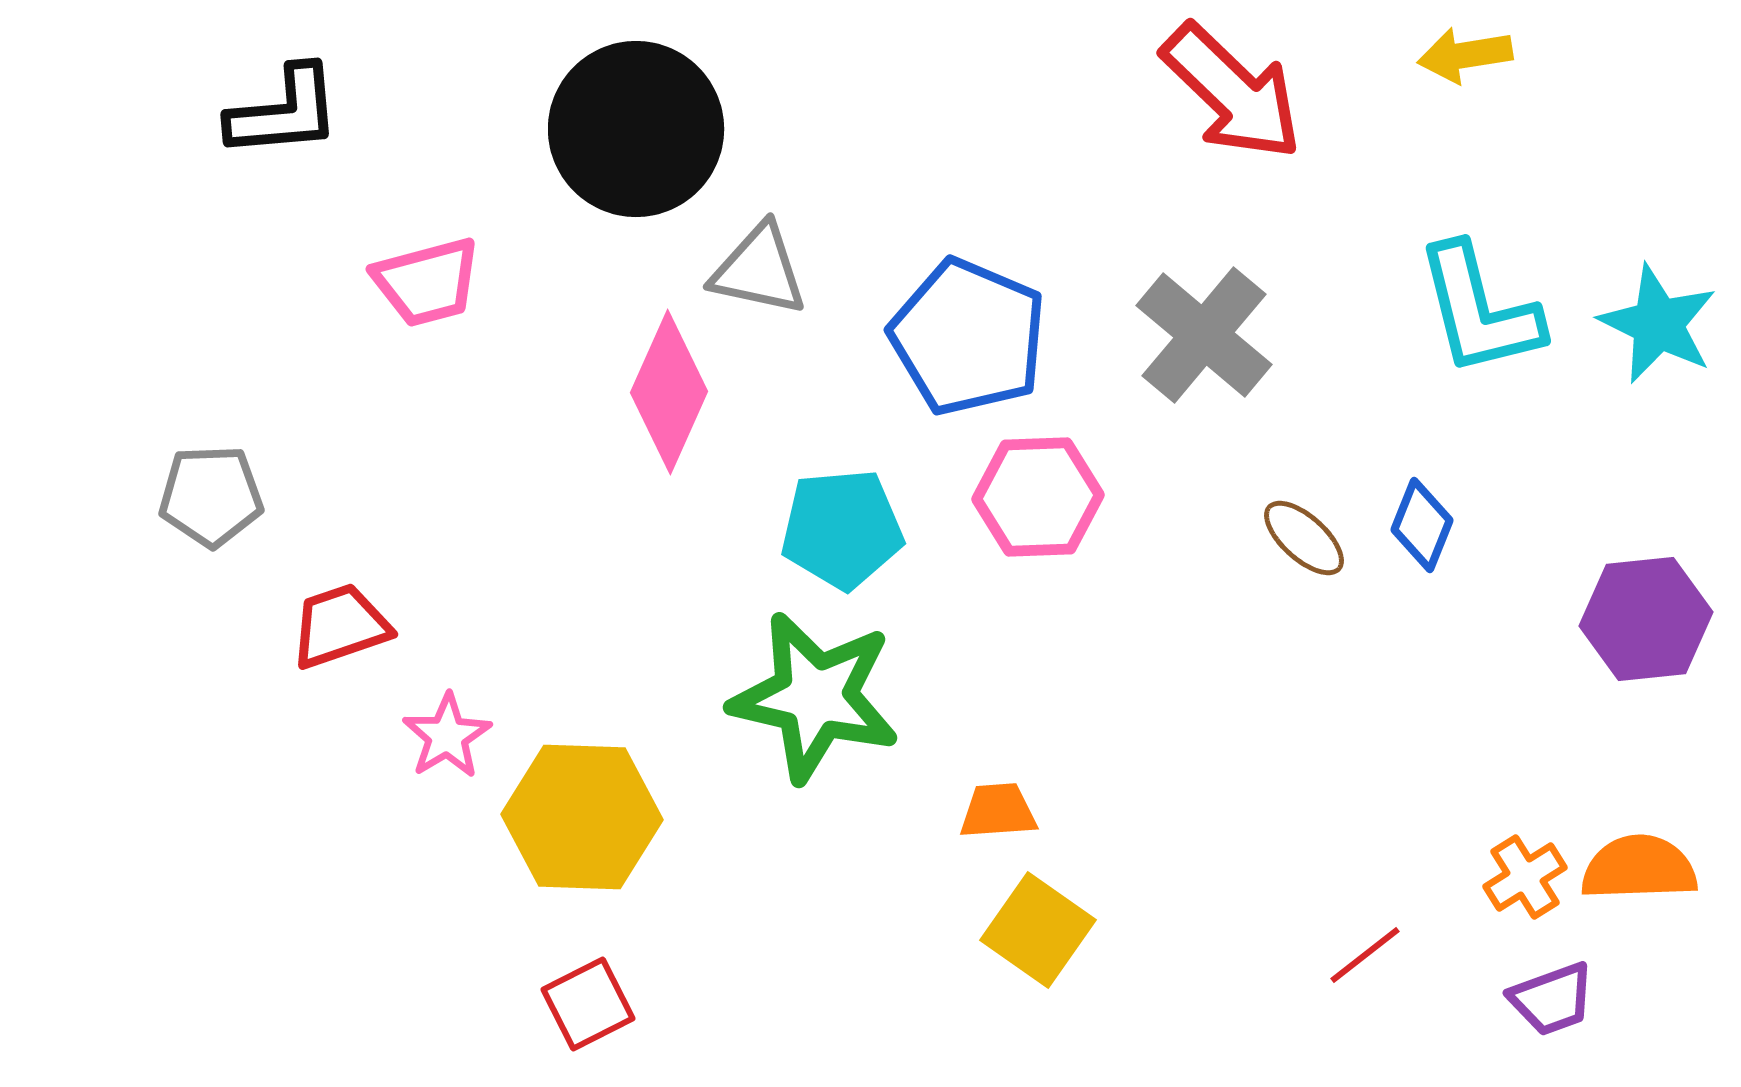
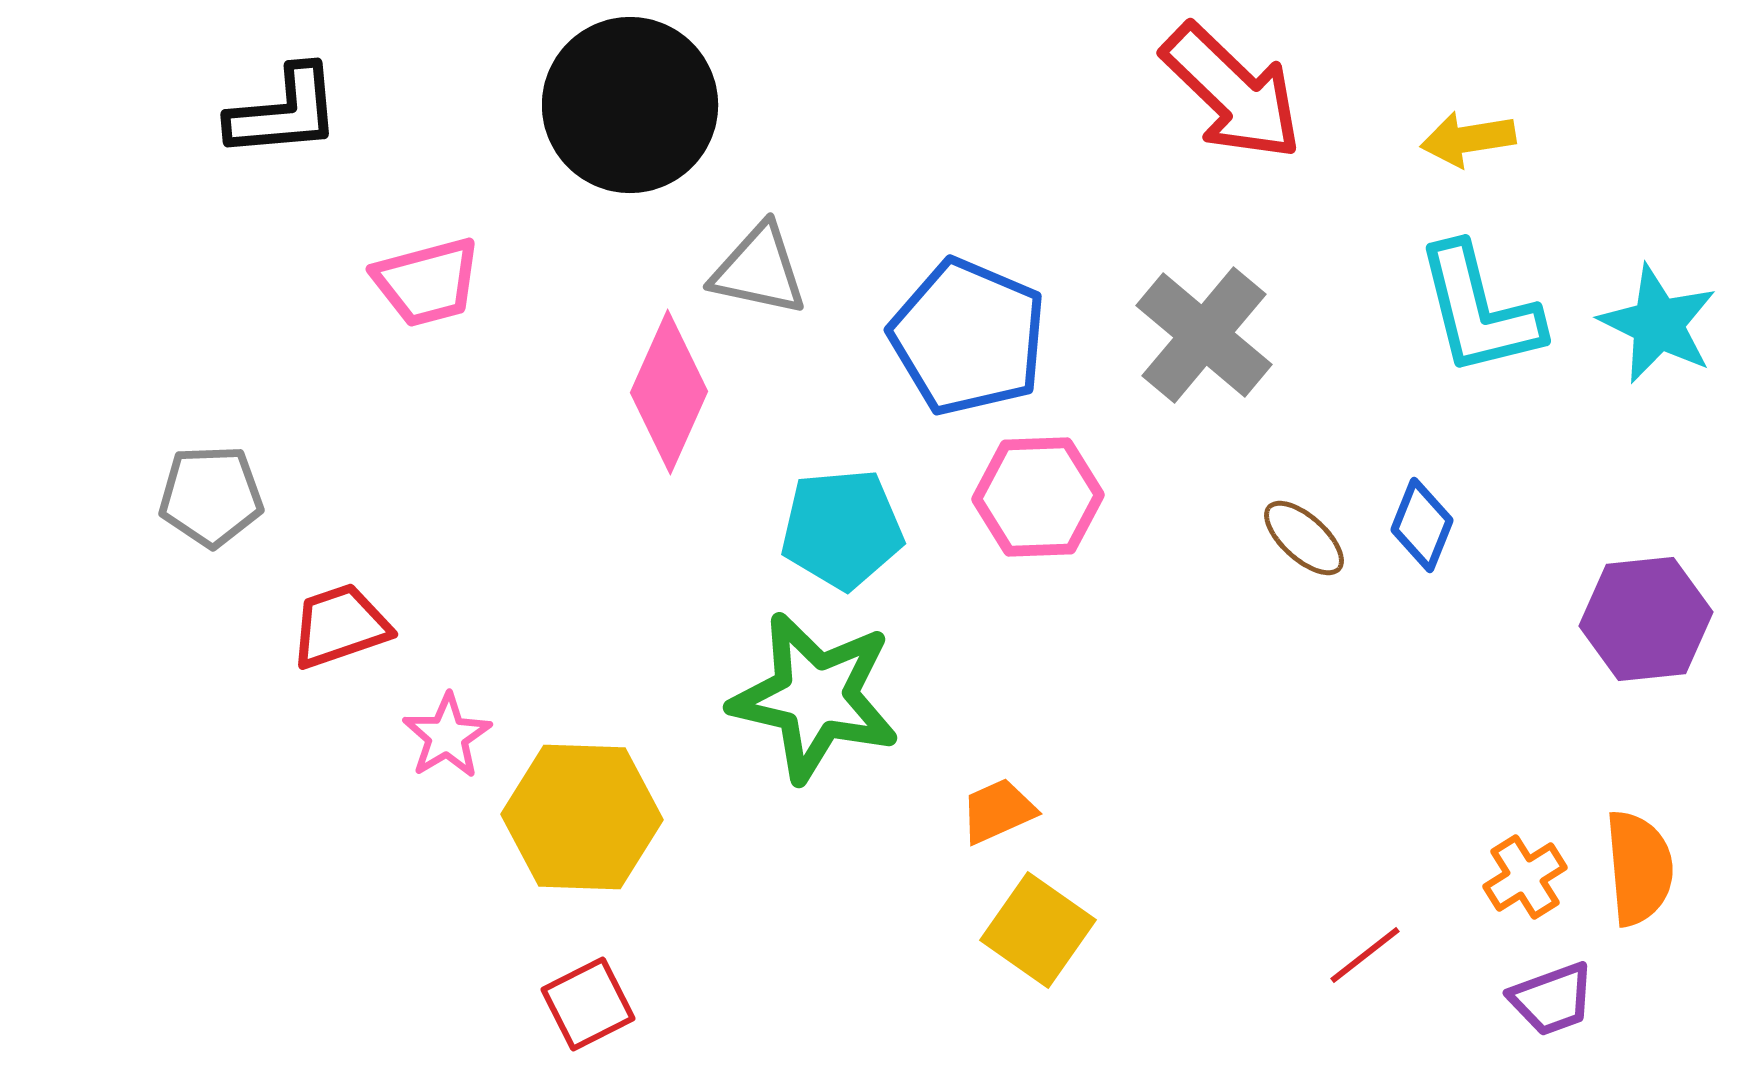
yellow arrow: moved 3 px right, 84 px down
black circle: moved 6 px left, 24 px up
orange trapezoid: rotated 20 degrees counterclockwise
orange semicircle: rotated 87 degrees clockwise
